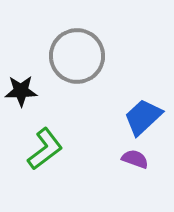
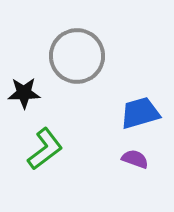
black star: moved 3 px right, 2 px down
blue trapezoid: moved 3 px left, 4 px up; rotated 27 degrees clockwise
